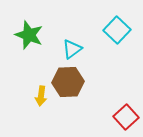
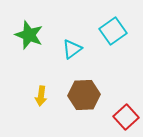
cyan square: moved 4 px left, 1 px down; rotated 12 degrees clockwise
brown hexagon: moved 16 px right, 13 px down
